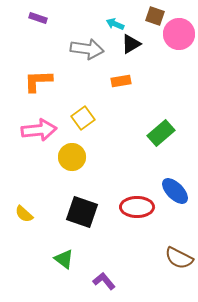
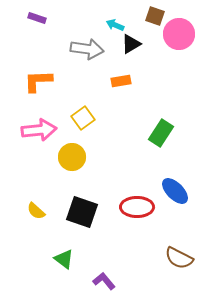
purple rectangle: moved 1 px left
cyan arrow: moved 1 px down
green rectangle: rotated 16 degrees counterclockwise
yellow semicircle: moved 12 px right, 3 px up
